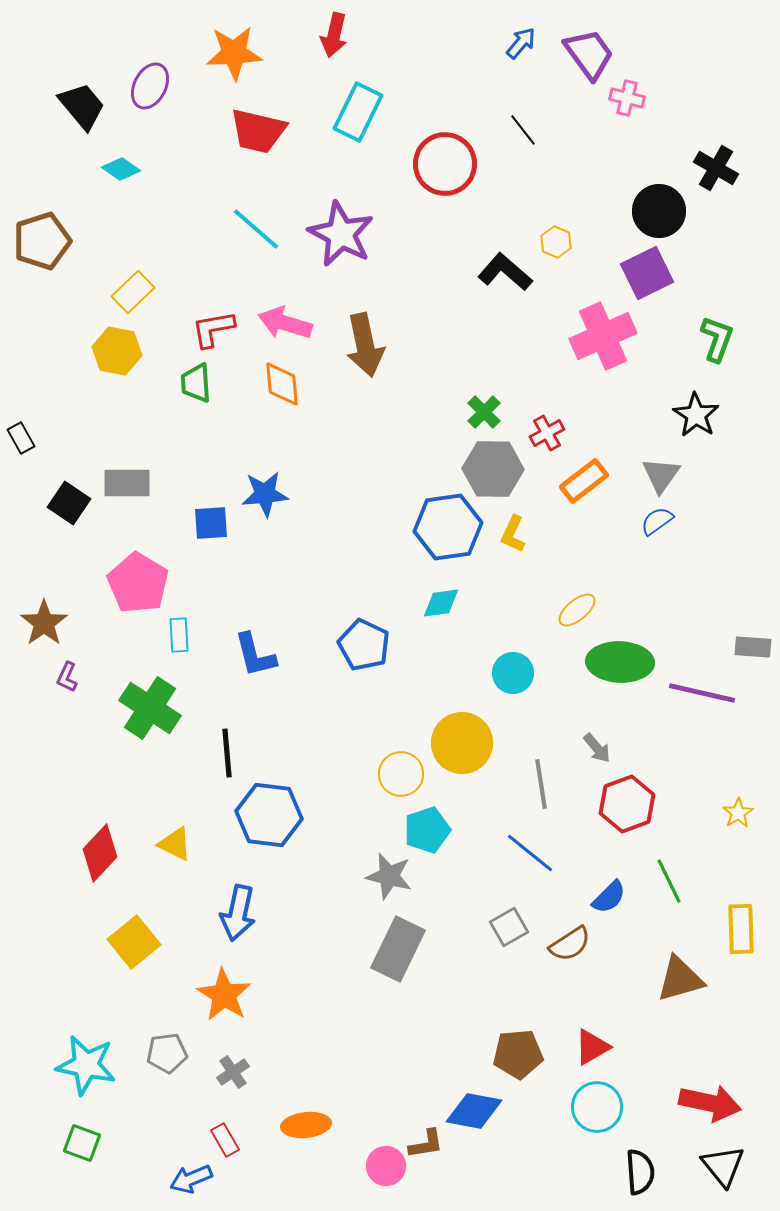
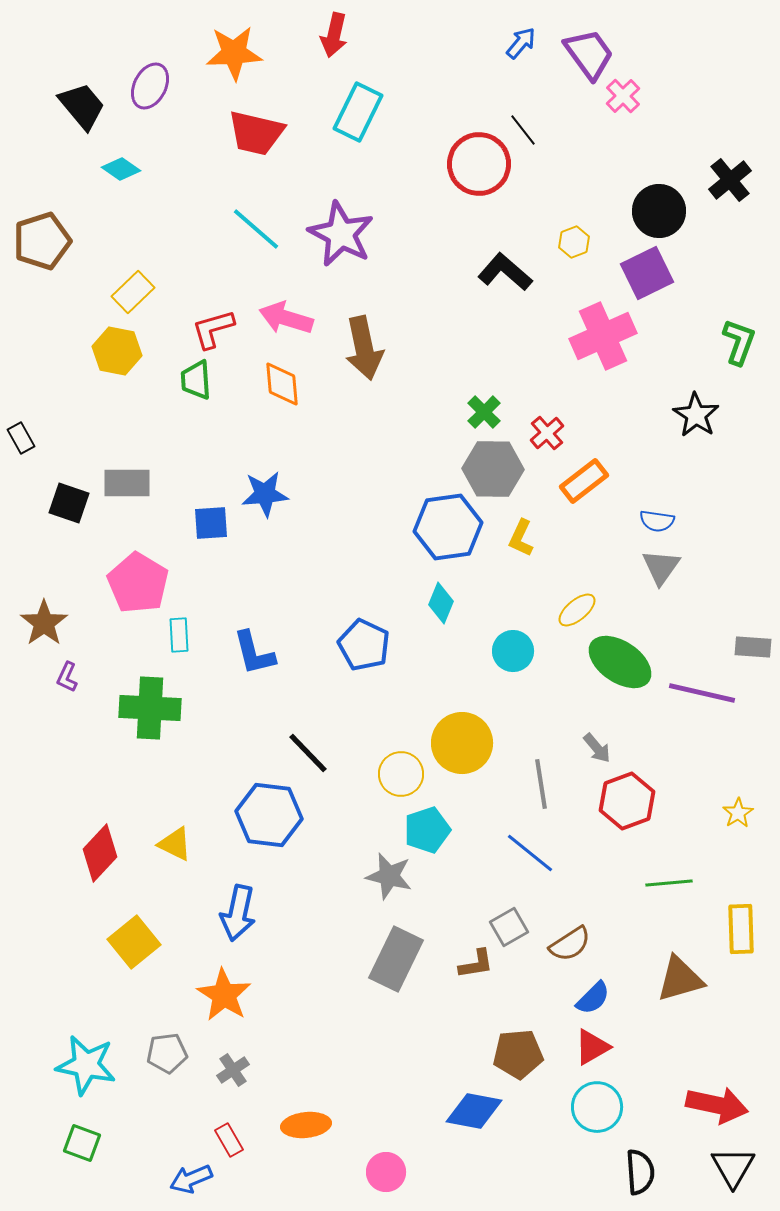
pink cross at (627, 98): moved 4 px left, 2 px up; rotated 32 degrees clockwise
red trapezoid at (258, 131): moved 2 px left, 2 px down
red circle at (445, 164): moved 34 px right
black cross at (716, 168): moved 14 px right, 12 px down; rotated 21 degrees clockwise
yellow hexagon at (556, 242): moved 18 px right; rotated 16 degrees clockwise
pink arrow at (285, 323): moved 1 px right, 5 px up
red L-shape at (213, 329): rotated 6 degrees counterclockwise
green L-shape at (717, 339): moved 22 px right, 3 px down
brown arrow at (365, 345): moved 1 px left, 3 px down
green trapezoid at (196, 383): moved 3 px up
red cross at (547, 433): rotated 12 degrees counterclockwise
gray triangle at (661, 475): moved 92 px down
black square at (69, 503): rotated 15 degrees counterclockwise
blue semicircle at (657, 521): rotated 136 degrees counterclockwise
yellow L-shape at (513, 534): moved 8 px right, 4 px down
cyan diamond at (441, 603): rotated 60 degrees counterclockwise
blue L-shape at (255, 655): moved 1 px left, 2 px up
green ellipse at (620, 662): rotated 32 degrees clockwise
cyan circle at (513, 673): moved 22 px up
green cross at (150, 708): rotated 30 degrees counterclockwise
black line at (227, 753): moved 81 px right; rotated 39 degrees counterclockwise
red hexagon at (627, 804): moved 3 px up
green line at (669, 881): moved 2 px down; rotated 69 degrees counterclockwise
blue semicircle at (609, 897): moved 16 px left, 101 px down
gray rectangle at (398, 949): moved 2 px left, 10 px down
gray cross at (233, 1072): moved 2 px up
red arrow at (710, 1103): moved 7 px right, 2 px down
red rectangle at (225, 1140): moved 4 px right
brown L-shape at (426, 1144): moved 50 px right, 180 px up
pink circle at (386, 1166): moved 6 px down
black triangle at (723, 1166): moved 10 px right, 1 px down; rotated 9 degrees clockwise
